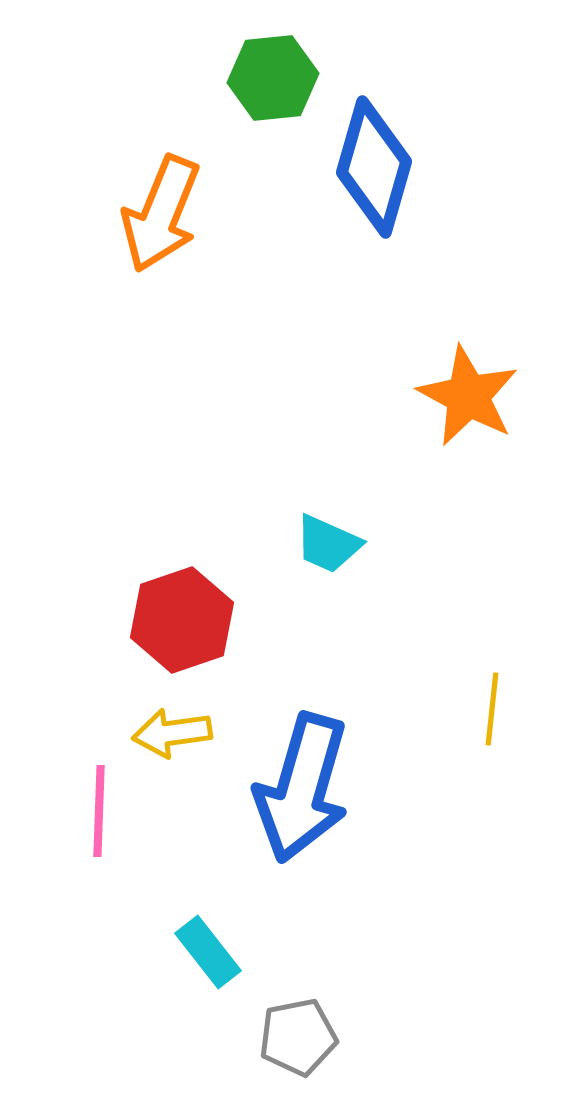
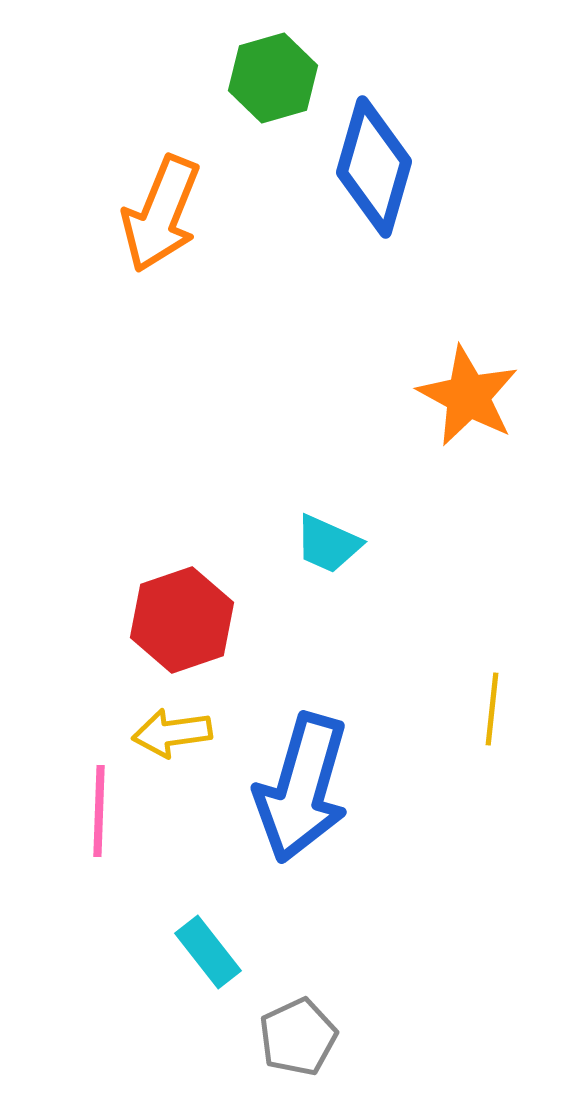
green hexagon: rotated 10 degrees counterclockwise
gray pentagon: rotated 14 degrees counterclockwise
